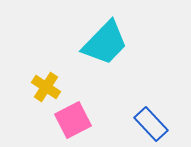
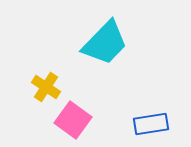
pink square: rotated 27 degrees counterclockwise
blue rectangle: rotated 56 degrees counterclockwise
